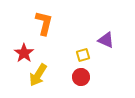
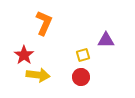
orange L-shape: rotated 10 degrees clockwise
purple triangle: rotated 24 degrees counterclockwise
red star: moved 2 px down
yellow arrow: rotated 115 degrees counterclockwise
